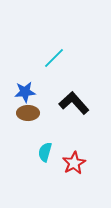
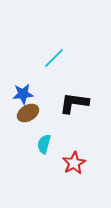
blue star: moved 2 px left, 2 px down
black L-shape: rotated 40 degrees counterclockwise
brown ellipse: rotated 30 degrees counterclockwise
cyan semicircle: moved 1 px left, 8 px up
